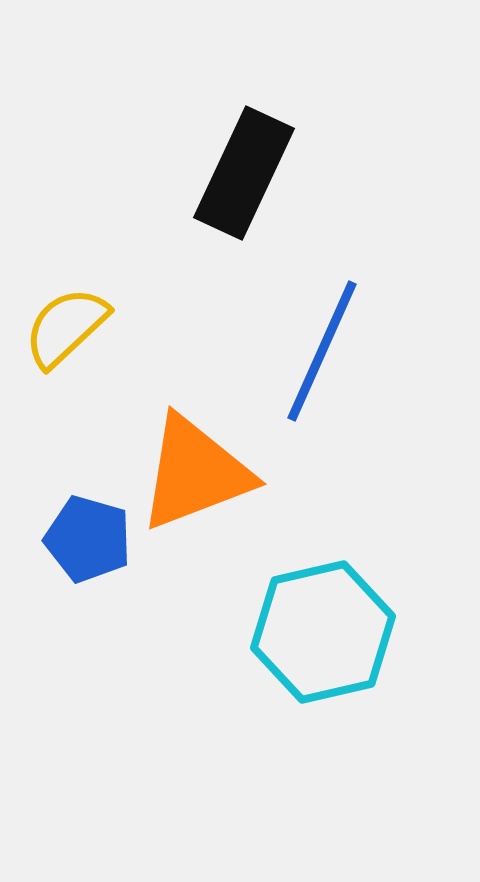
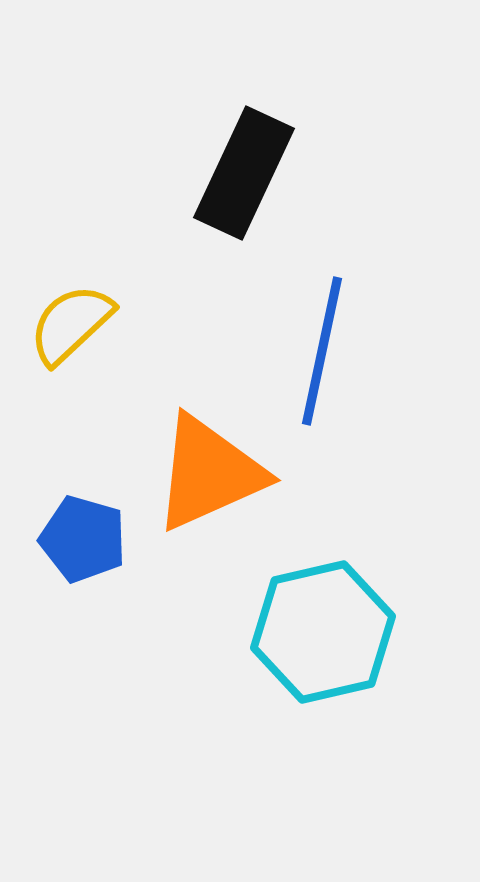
yellow semicircle: moved 5 px right, 3 px up
blue line: rotated 12 degrees counterclockwise
orange triangle: moved 14 px right; rotated 3 degrees counterclockwise
blue pentagon: moved 5 px left
